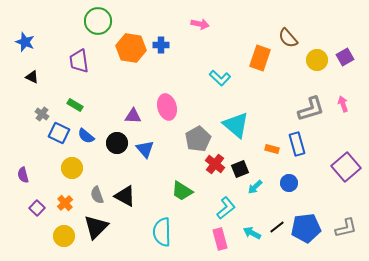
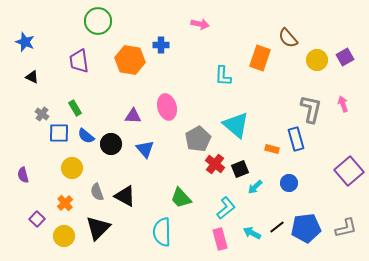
orange hexagon at (131, 48): moved 1 px left, 12 px down
cyan L-shape at (220, 78): moved 3 px right, 2 px up; rotated 50 degrees clockwise
green rectangle at (75, 105): moved 3 px down; rotated 28 degrees clockwise
gray L-shape at (311, 109): rotated 60 degrees counterclockwise
blue square at (59, 133): rotated 25 degrees counterclockwise
black circle at (117, 143): moved 6 px left, 1 px down
blue rectangle at (297, 144): moved 1 px left, 5 px up
purple square at (346, 167): moved 3 px right, 4 px down
green trapezoid at (182, 191): moved 1 px left, 7 px down; rotated 15 degrees clockwise
gray semicircle at (97, 195): moved 3 px up
purple square at (37, 208): moved 11 px down
black triangle at (96, 227): moved 2 px right, 1 px down
